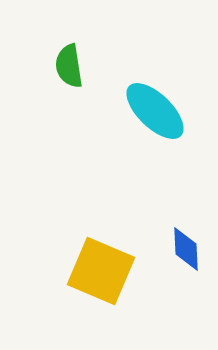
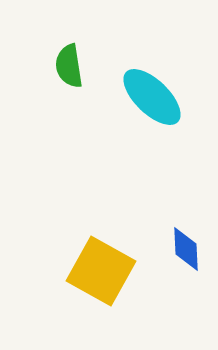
cyan ellipse: moved 3 px left, 14 px up
yellow square: rotated 6 degrees clockwise
